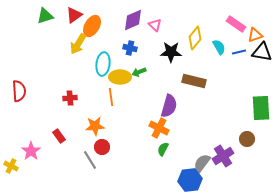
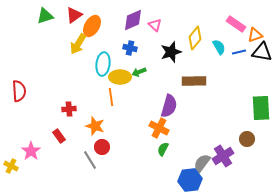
black star: rotated 20 degrees counterclockwise
brown rectangle: rotated 15 degrees counterclockwise
red cross: moved 1 px left, 11 px down
orange star: rotated 24 degrees clockwise
